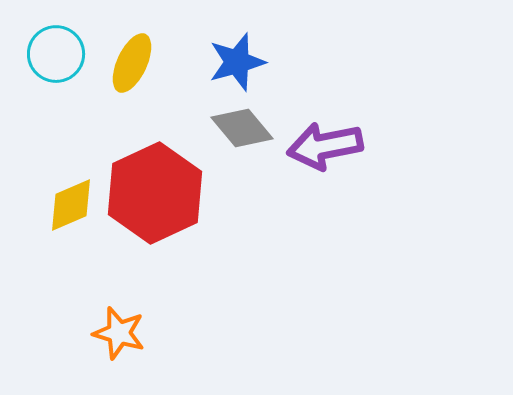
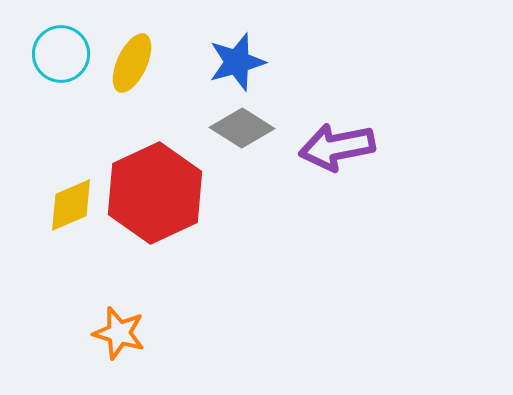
cyan circle: moved 5 px right
gray diamond: rotated 18 degrees counterclockwise
purple arrow: moved 12 px right, 1 px down
